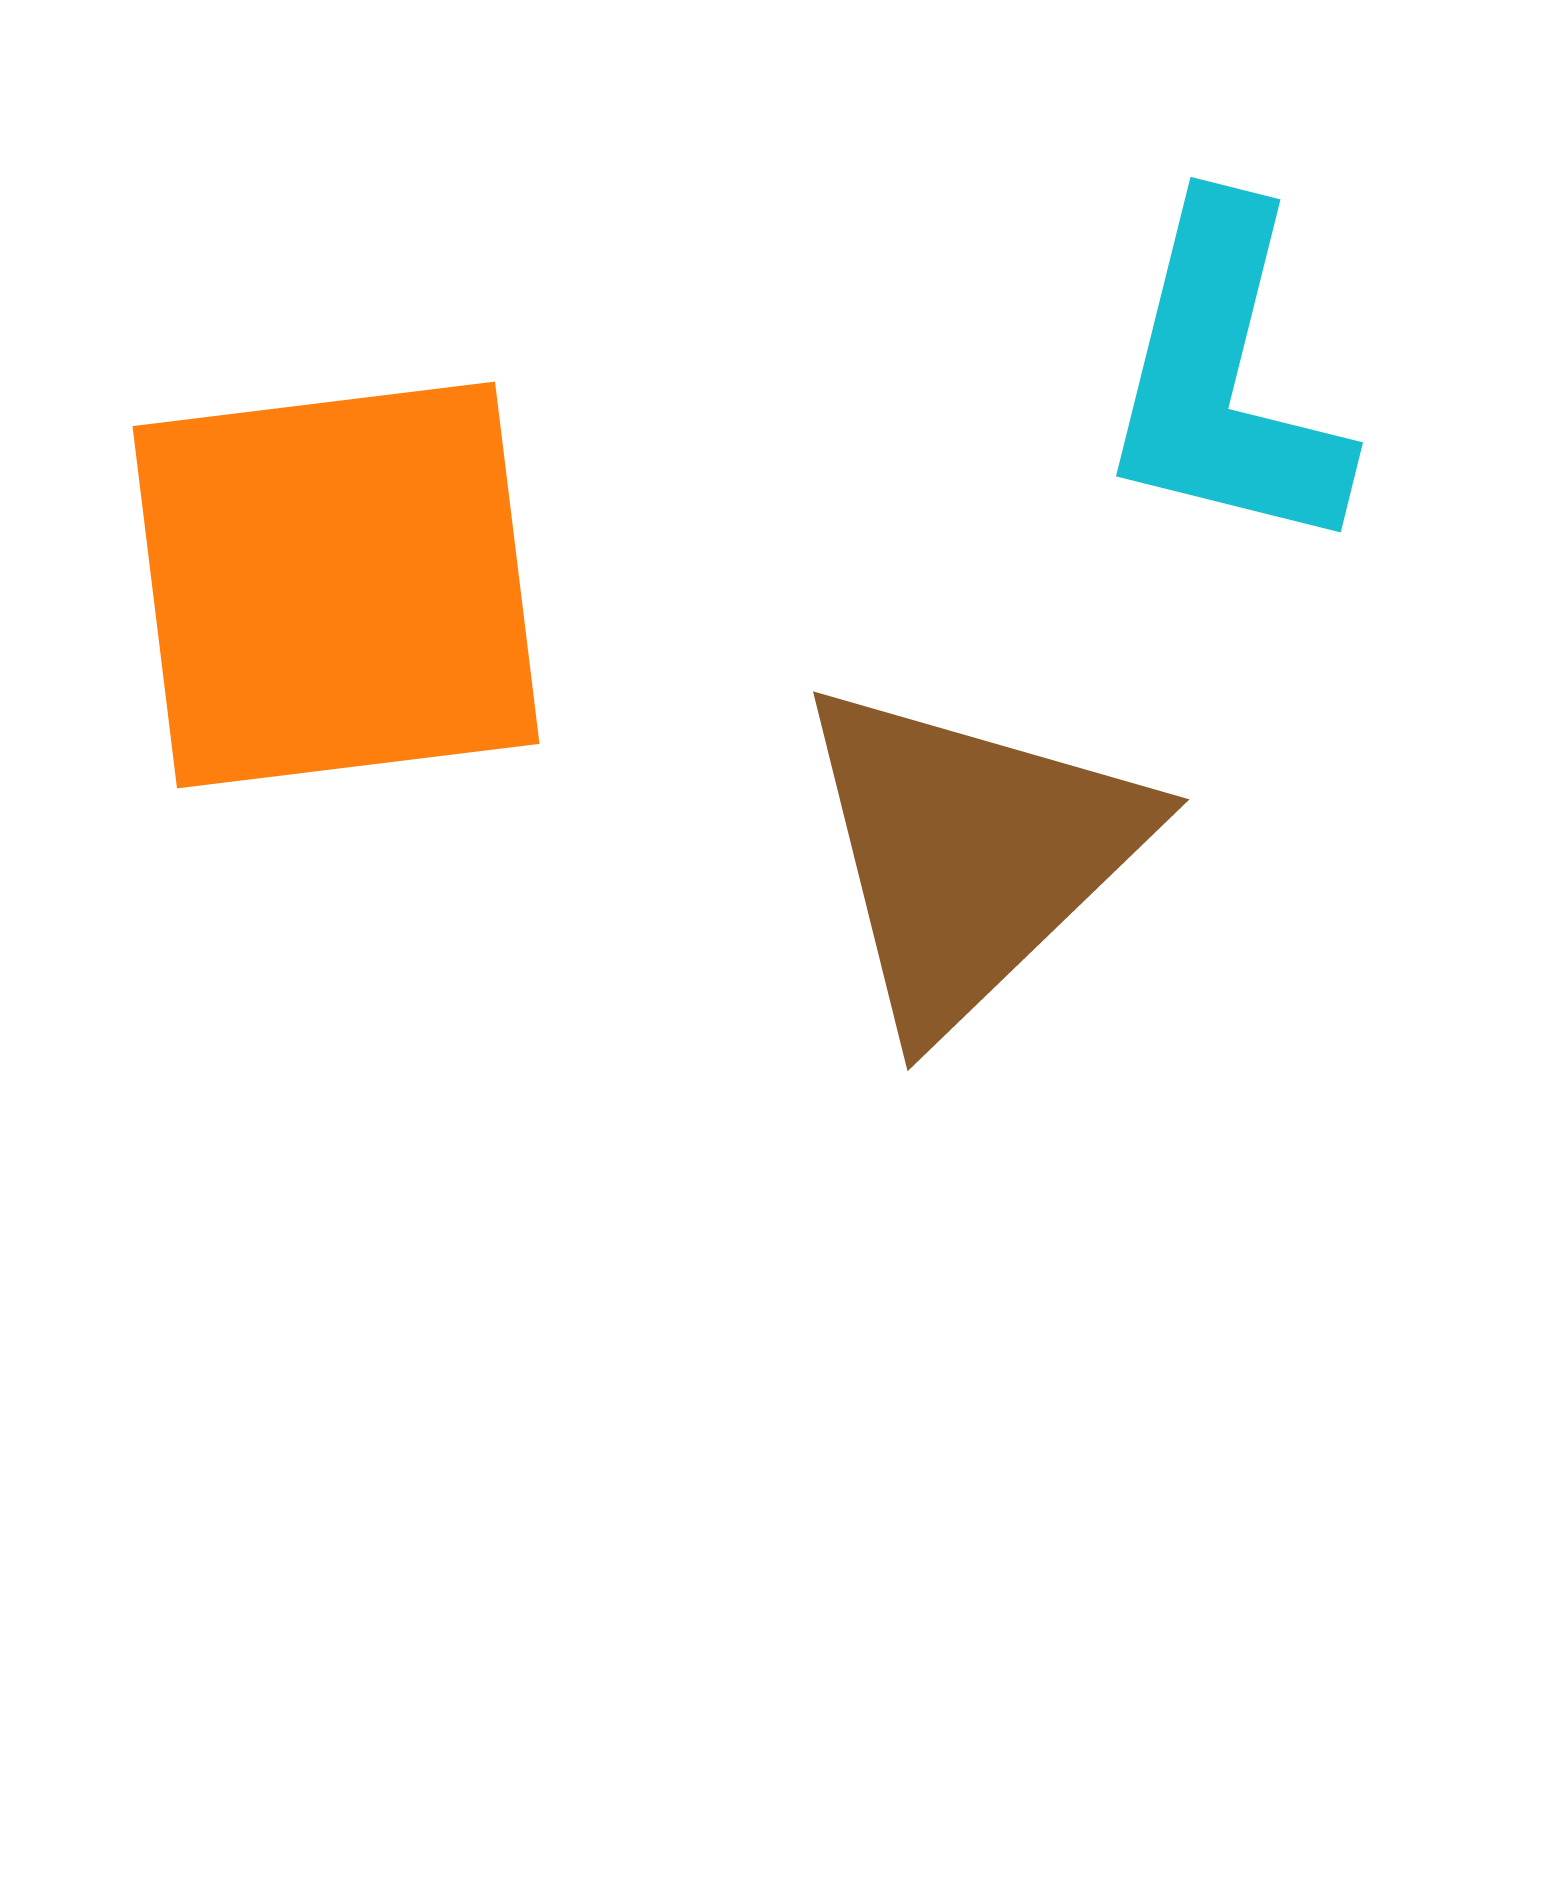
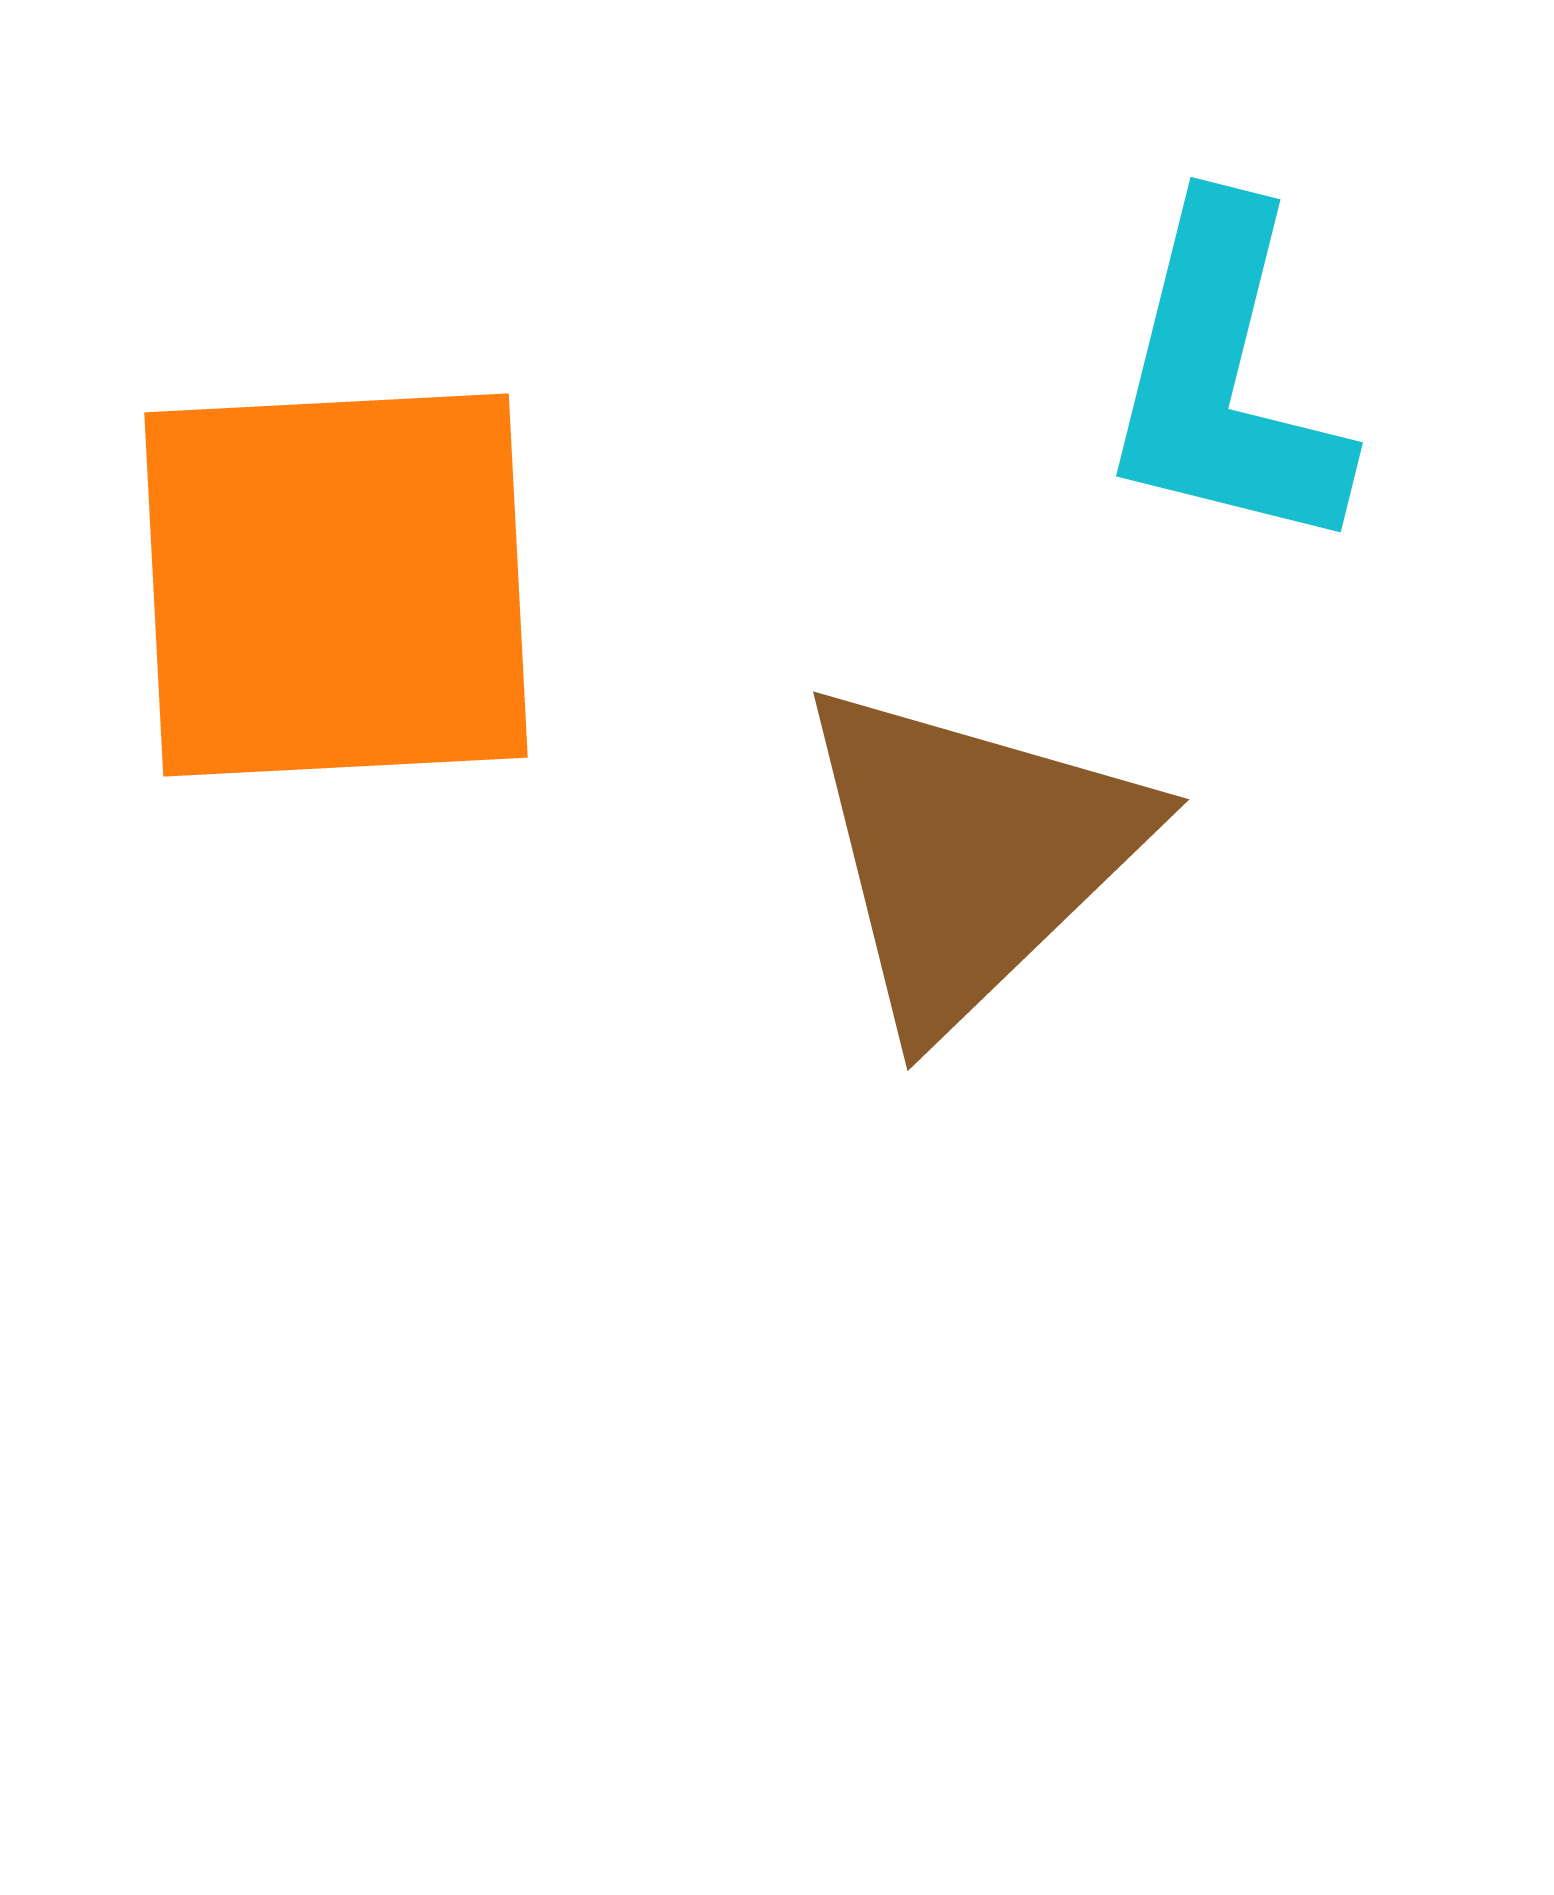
orange square: rotated 4 degrees clockwise
